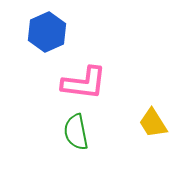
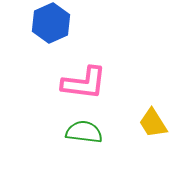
blue hexagon: moved 4 px right, 9 px up
green semicircle: moved 8 px right; rotated 108 degrees clockwise
